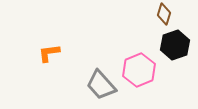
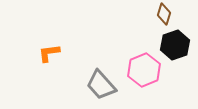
pink hexagon: moved 5 px right
